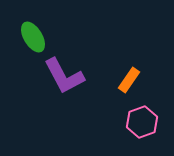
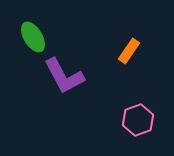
orange rectangle: moved 29 px up
pink hexagon: moved 4 px left, 2 px up
